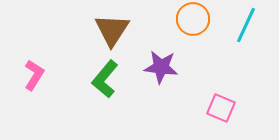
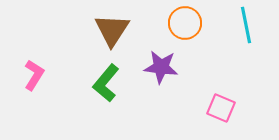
orange circle: moved 8 px left, 4 px down
cyan line: rotated 36 degrees counterclockwise
green L-shape: moved 1 px right, 4 px down
